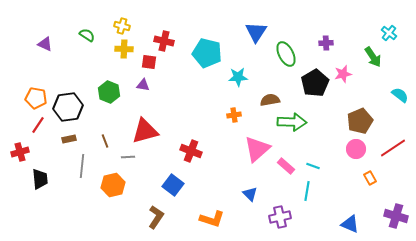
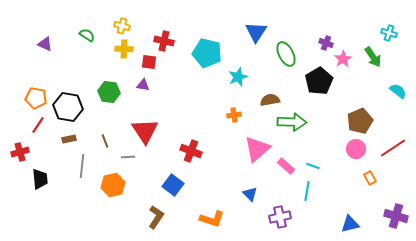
cyan cross at (389, 33): rotated 21 degrees counterclockwise
purple cross at (326, 43): rotated 24 degrees clockwise
pink star at (343, 74): moved 15 px up; rotated 18 degrees counterclockwise
cyan star at (238, 77): rotated 18 degrees counterclockwise
black pentagon at (315, 83): moved 4 px right, 2 px up
green hexagon at (109, 92): rotated 15 degrees counterclockwise
cyan semicircle at (400, 95): moved 2 px left, 4 px up
black hexagon at (68, 107): rotated 16 degrees clockwise
red triangle at (145, 131): rotated 48 degrees counterclockwise
blue triangle at (350, 224): rotated 36 degrees counterclockwise
